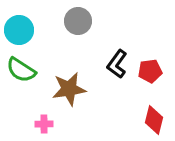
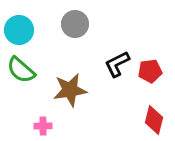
gray circle: moved 3 px left, 3 px down
black L-shape: rotated 28 degrees clockwise
green semicircle: rotated 8 degrees clockwise
brown star: moved 1 px right, 1 px down
pink cross: moved 1 px left, 2 px down
